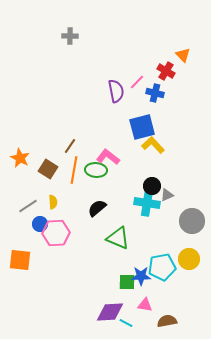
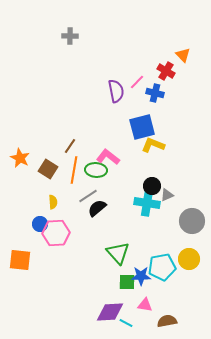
yellow L-shape: rotated 25 degrees counterclockwise
gray line: moved 60 px right, 10 px up
green triangle: moved 15 px down; rotated 25 degrees clockwise
